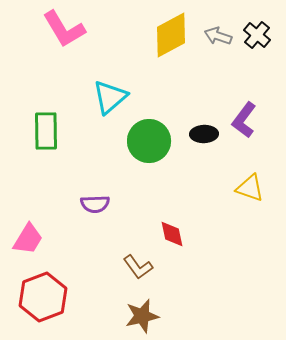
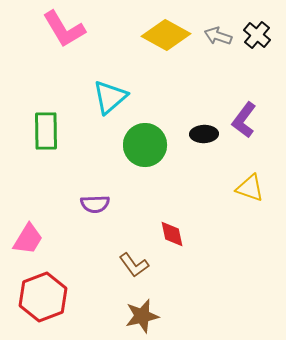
yellow diamond: moved 5 px left; rotated 57 degrees clockwise
green circle: moved 4 px left, 4 px down
brown L-shape: moved 4 px left, 2 px up
